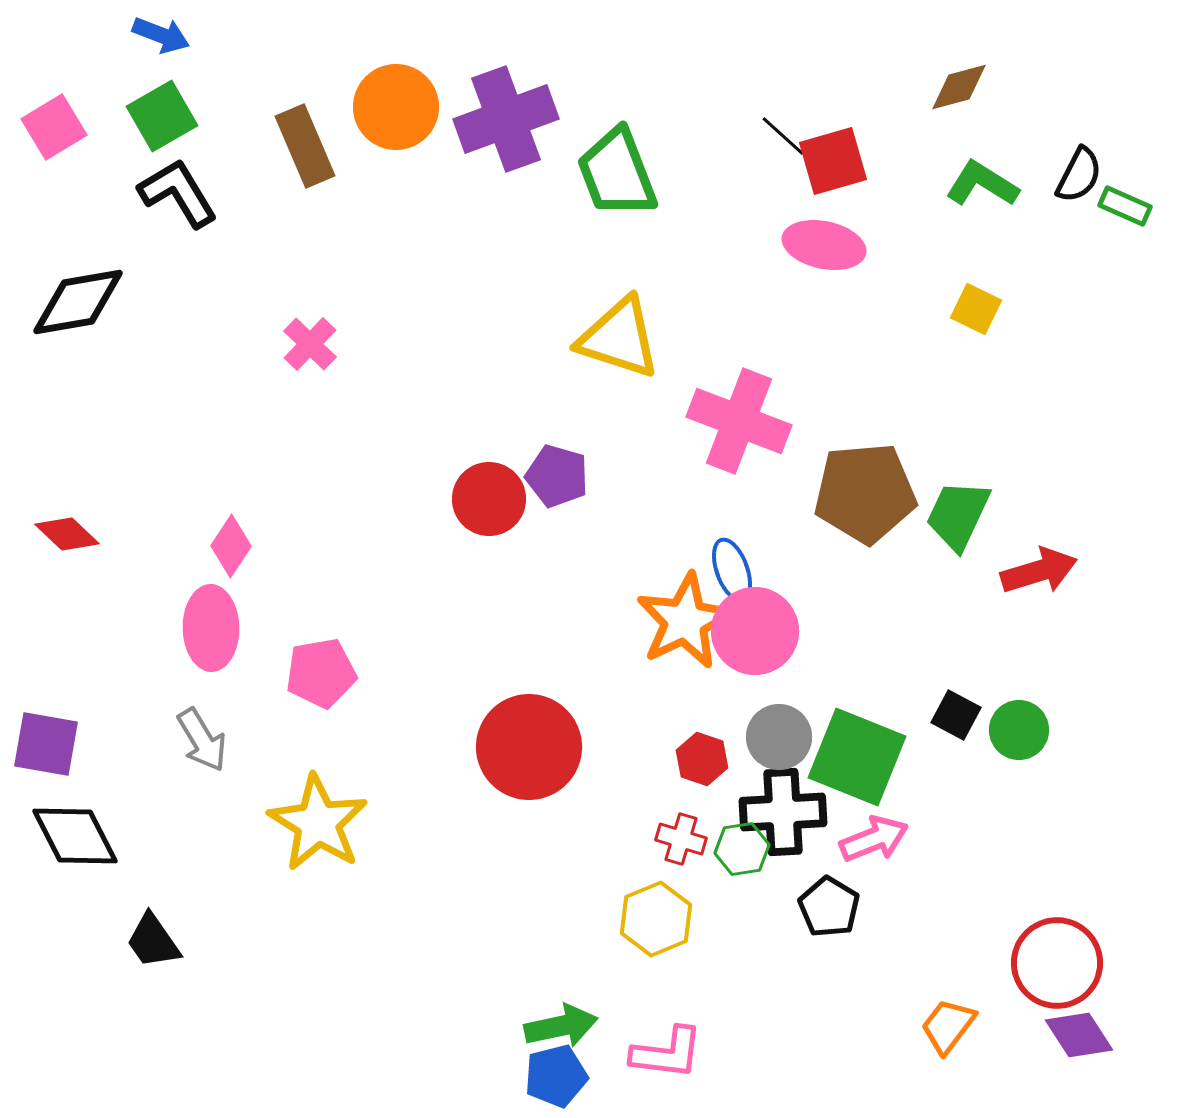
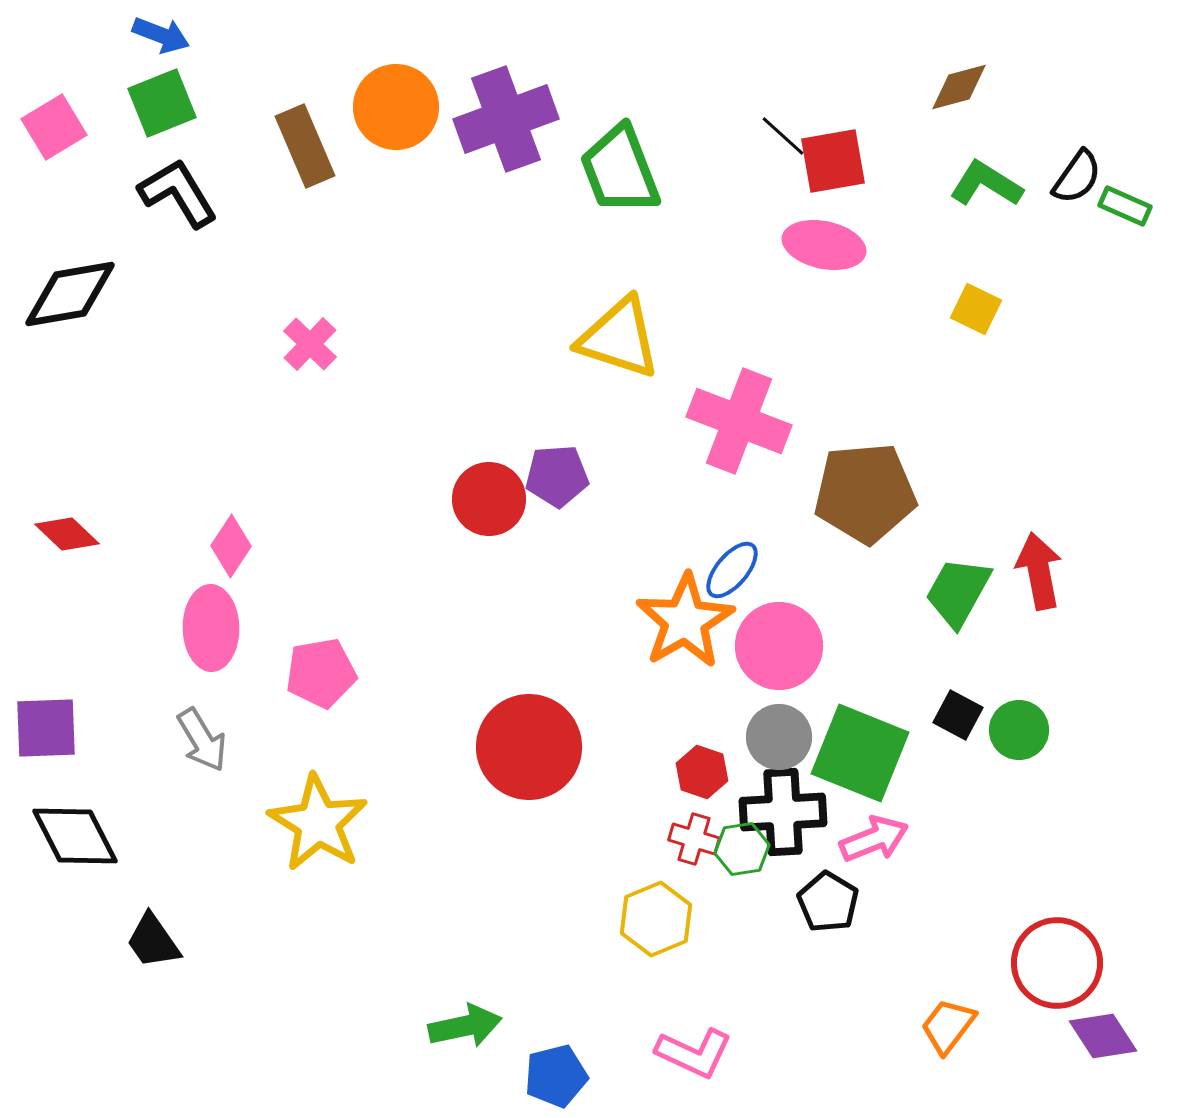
green square at (162, 116): moved 13 px up; rotated 8 degrees clockwise
red square at (833, 161): rotated 6 degrees clockwise
green trapezoid at (617, 173): moved 3 px right, 3 px up
black semicircle at (1079, 175): moved 2 px left, 2 px down; rotated 8 degrees clockwise
green L-shape at (982, 184): moved 4 px right
black diamond at (78, 302): moved 8 px left, 8 px up
purple pentagon at (557, 476): rotated 20 degrees counterclockwise
green trapezoid at (958, 515): moved 77 px down; rotated 4 degrees clockwise
blue ellipse at (732, 570): rotated 60 degrees clockwise
red arrow at (1039, 571): rotated 84 degrees counterclockwise
orange star at (685, 621): rotated 4 degrees counterclockwise
pink circle at (755, 631): moved 24 px right, 15 px down
black square at (956, 715): moved 2 px right
purple square at (46, 744): moved 16 px up; rotated 12 degrees counterclockwise
green square at (857, 757): moved 3 px right, 4 px up
red hexagon at (702, 759): moved 13 px down
red cross at (681, 839): moved 13 px right
black pentagon at (829, 907): moved 1 px left, 5 px up
green arrow at (561, 1026): moved 96 px left
purple diamond at (1079, 1035): moved 24 px right, 1 px down
pink L-shape at (667, 1053): moved 27 px right; rotated 18 degrees clockwise
